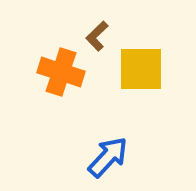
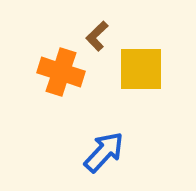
blue arrow: moved 4 px left, 5 px up
